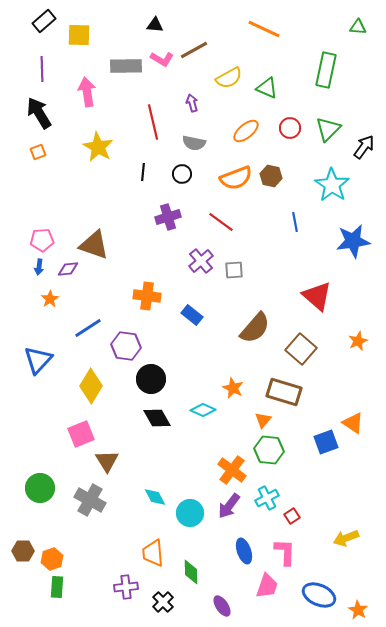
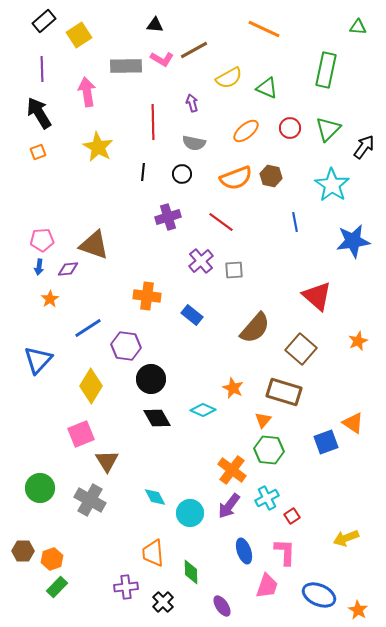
yellow square at (79, 35): rotated 35 degrees counterclockwise
red line at (153, 122): rotated 12 degrees clockwise
green rectangle at (57, 587): rotated 40 degrees clockwise
